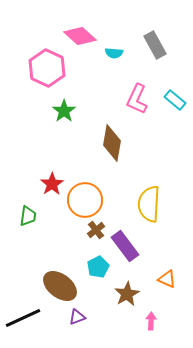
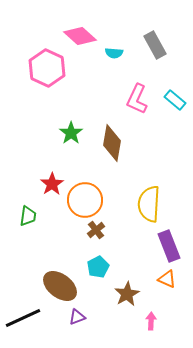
green star: moved 7 px right, 22 px down
purple rectangle: moved 44 px right; rotated 16 degrees clockwise
